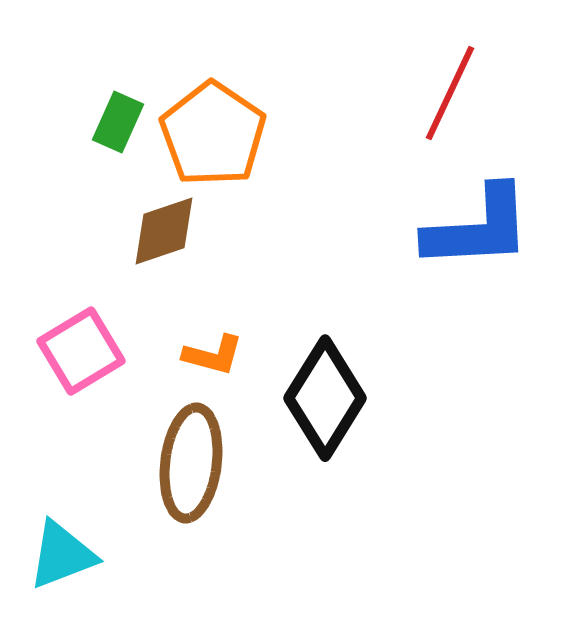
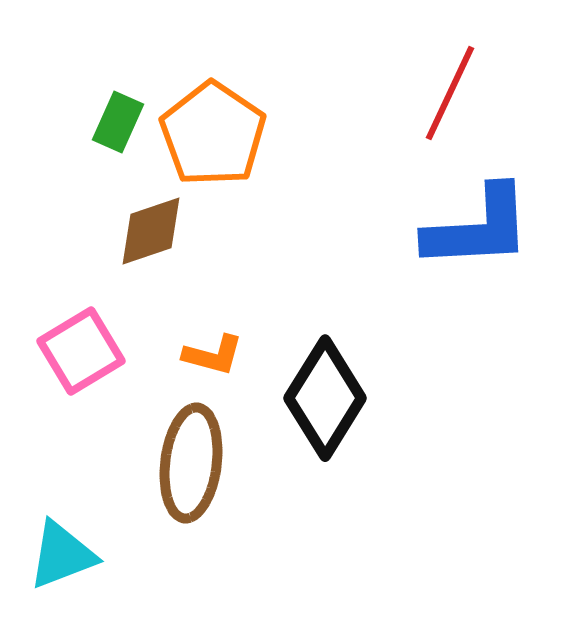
brown diamond: moved 13 px left
